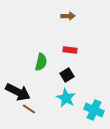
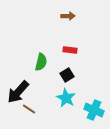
black arrow: rotated 105 degrees clockwise
